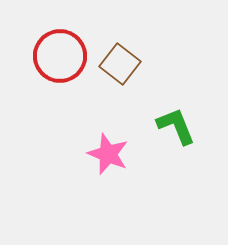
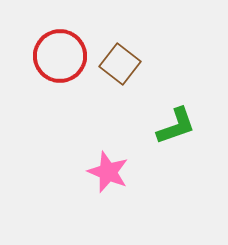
green L-shape: rotated 93 degrees clockwise
pink star: moved 18 px down
